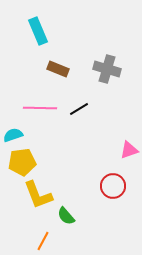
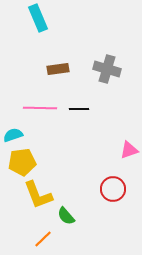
cyan rectangle: moved 13 px up
brown rectangle: rotated 30 degrees counterclockwise
black line: rotated 30 degrees clockwise
red circle: moved 3 px down
orange line: moved 2 px up; rotated 18 degrees clockwise
